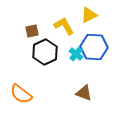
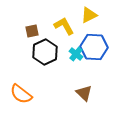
brown triangle: rotated 24 degrees clockwise
